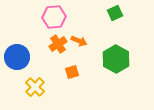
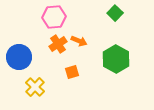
green square: rotated 21 degrees counterclockwise
blue circle: moved 2 px right
